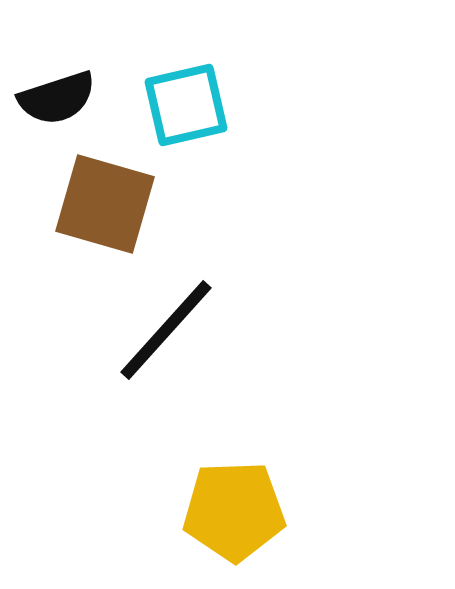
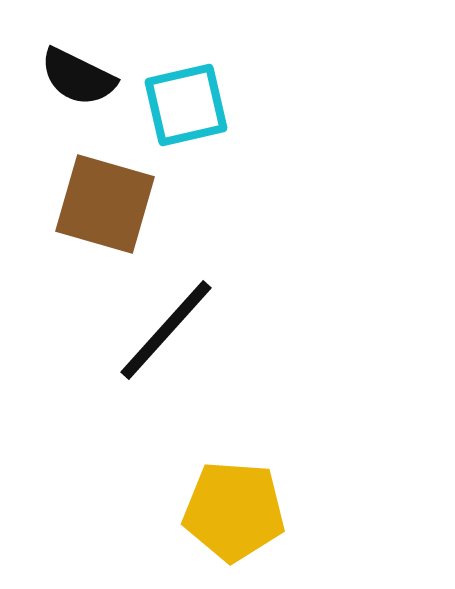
black semicircle: moved 21 px right, 21 px up; rotated 44 degrees clockwise
yellow pentagon: rotated 6 degrees clockwise
